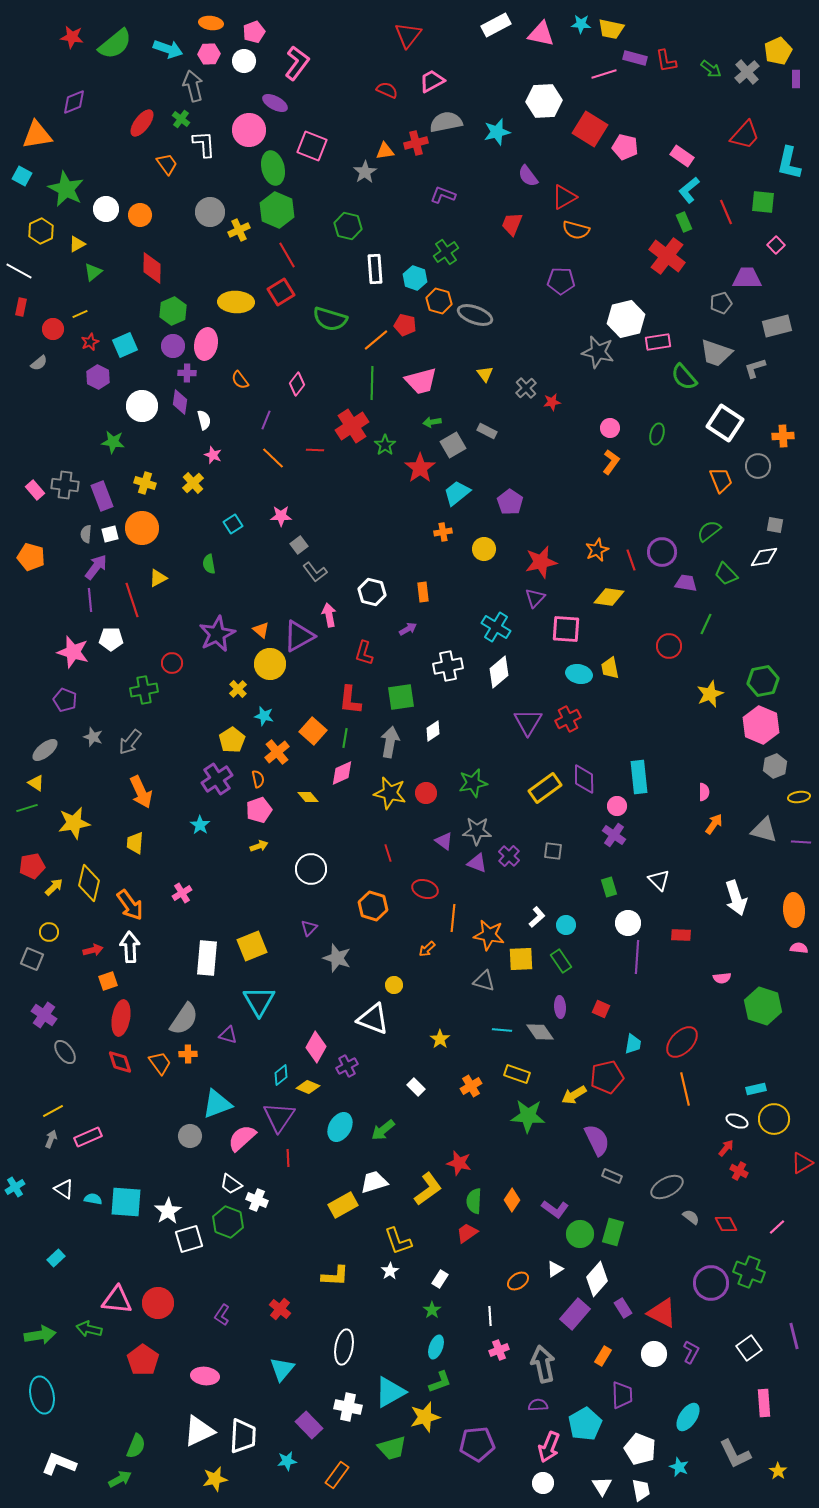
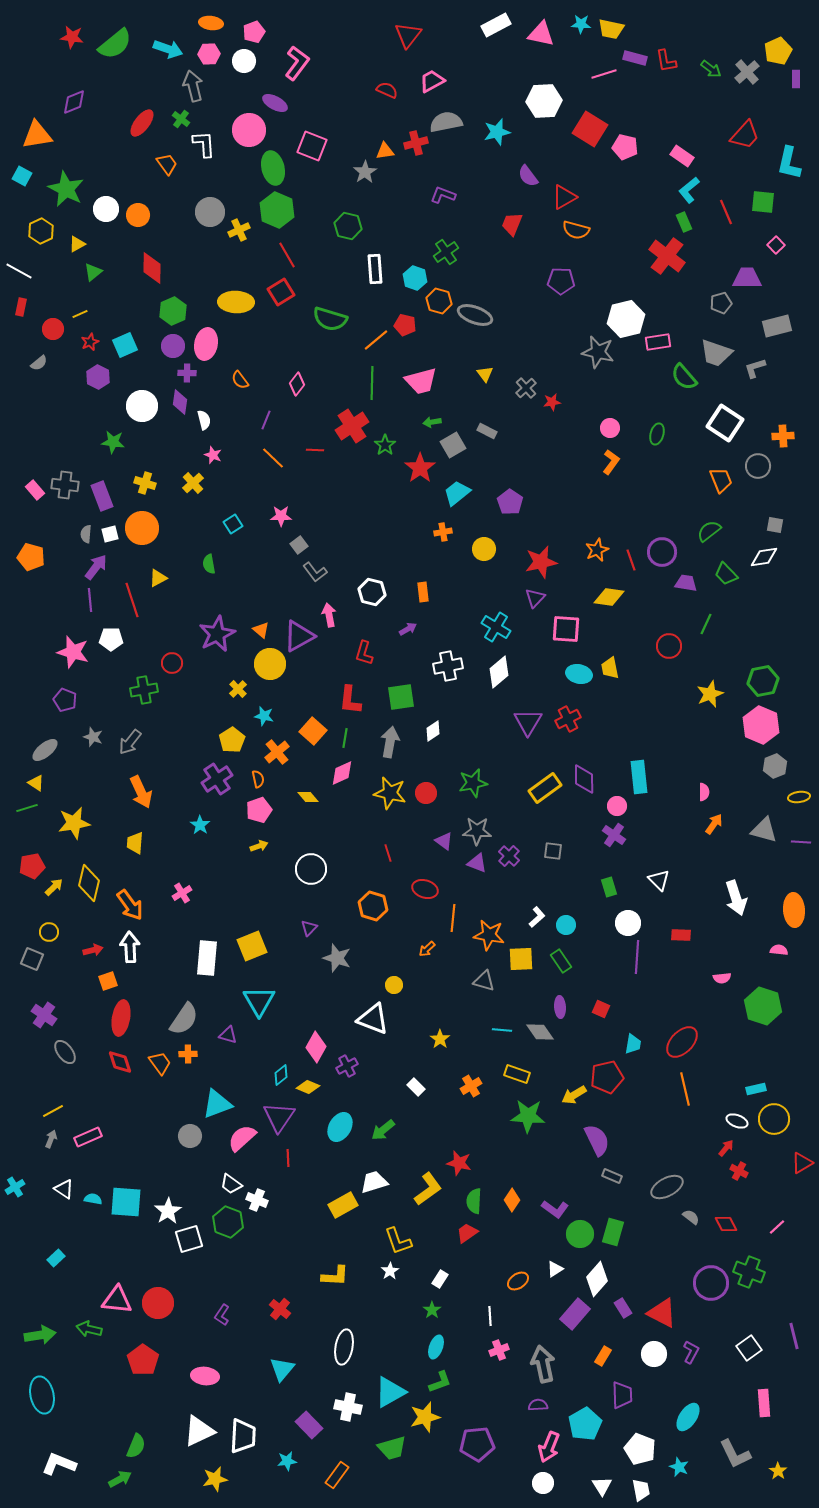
orange circle at (140, 215): moved 2 px left
pink semicircle at (799, 948): moved 20 px left, 2 px down
